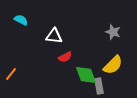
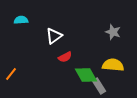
cyan semicircle: rotated 32 degrees counterclockwise
white triangle: rotated 42 degrees counterclockwise
yellow semicircle: rotated 130 degrees counterclockwise
green diamond: rotated 10 degrees counterclockwise
gray rectangle: rotated 21 degrees counterclockwise
